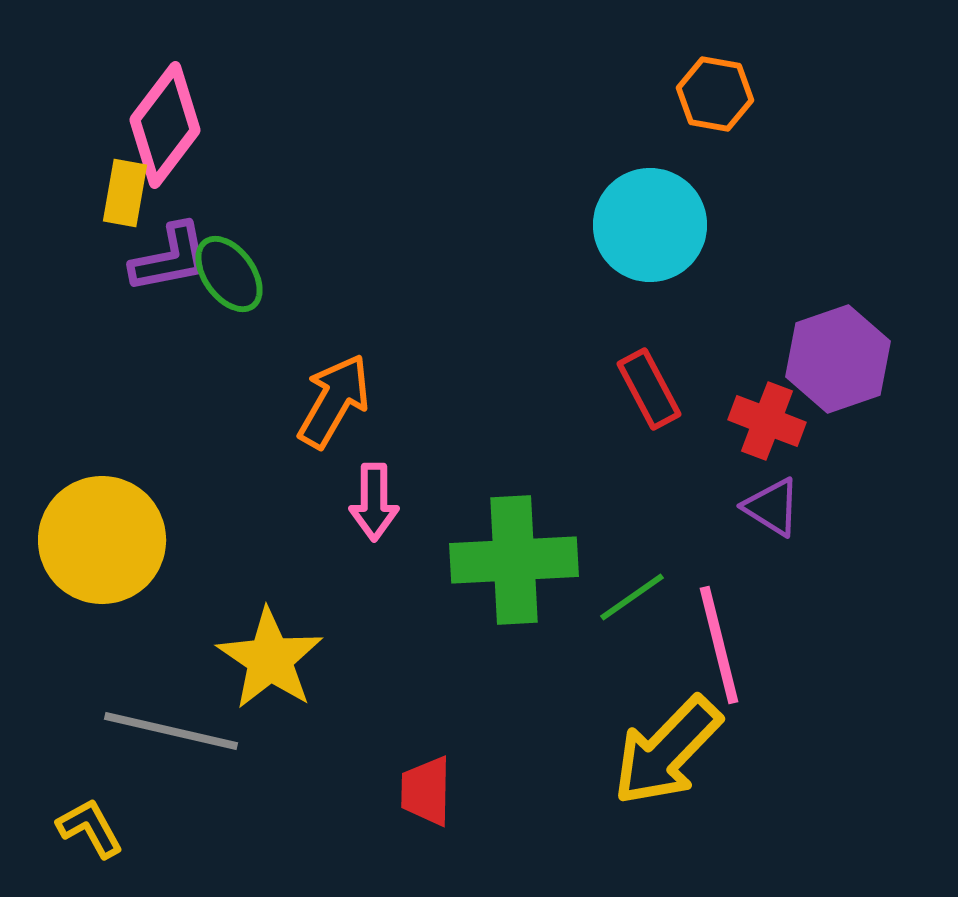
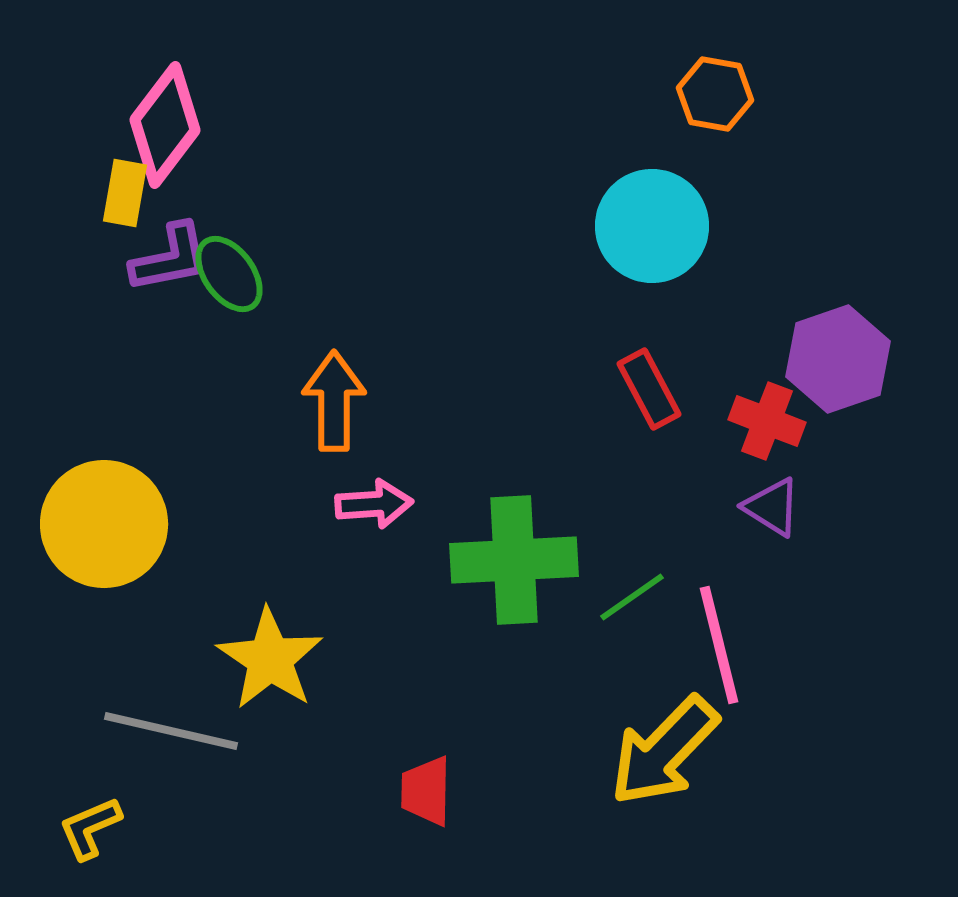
cyan circle: moved 2 px right, 1 px down
orange arrow: rotated 30 degrees counterclockwise
pink arrow: moved 2 px down; rotated 94 degrees counterclockwise
yellow circle: moved 2 px right, 16 px up
yellow arrow: moved 3 px left
yellow L-shape: rotated 84 degrees counterclockwise
